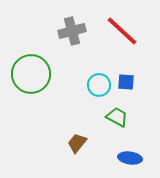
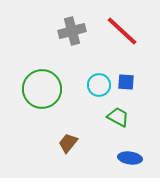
green circle: moved 11 px right, 15 px down
green trapezoid: moved 1 px right
brown trapezoid: moved 9 px left
